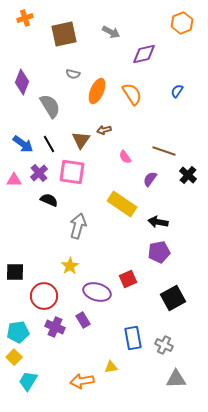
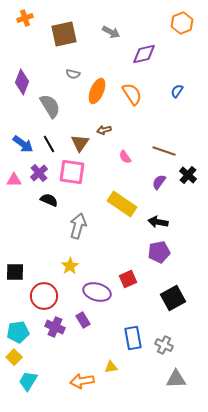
brown triangle at (81, 140): moved 1 px left, 3 px down
purple semicircle at (150, 179): moved 9 px right, 3 px down
